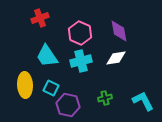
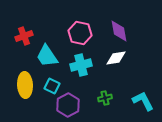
red cross: moved 16 px left, 18 px down
pink hexagon: rotated 10 degrees counterclockwise
cyan cross: moved 4 px down
cyan square: moved 1 px right, 2 px up
purple hexagon: rotated 20 degrees clockwise
